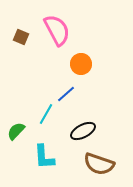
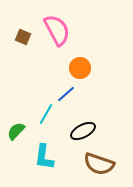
brown square: moved 2 px right
orange circle: moved 1 px left, 4 px down
cyan L-shape: rotated 12 degrees clockwise
